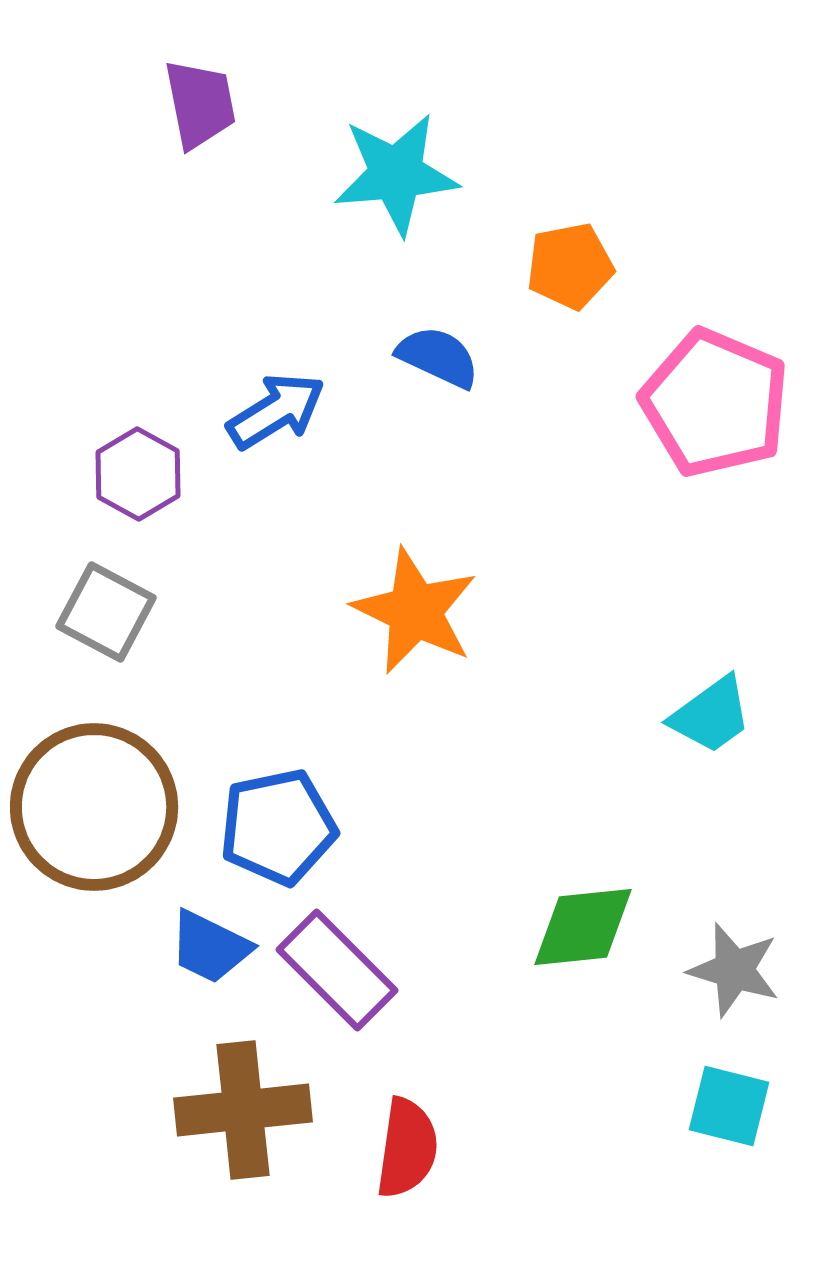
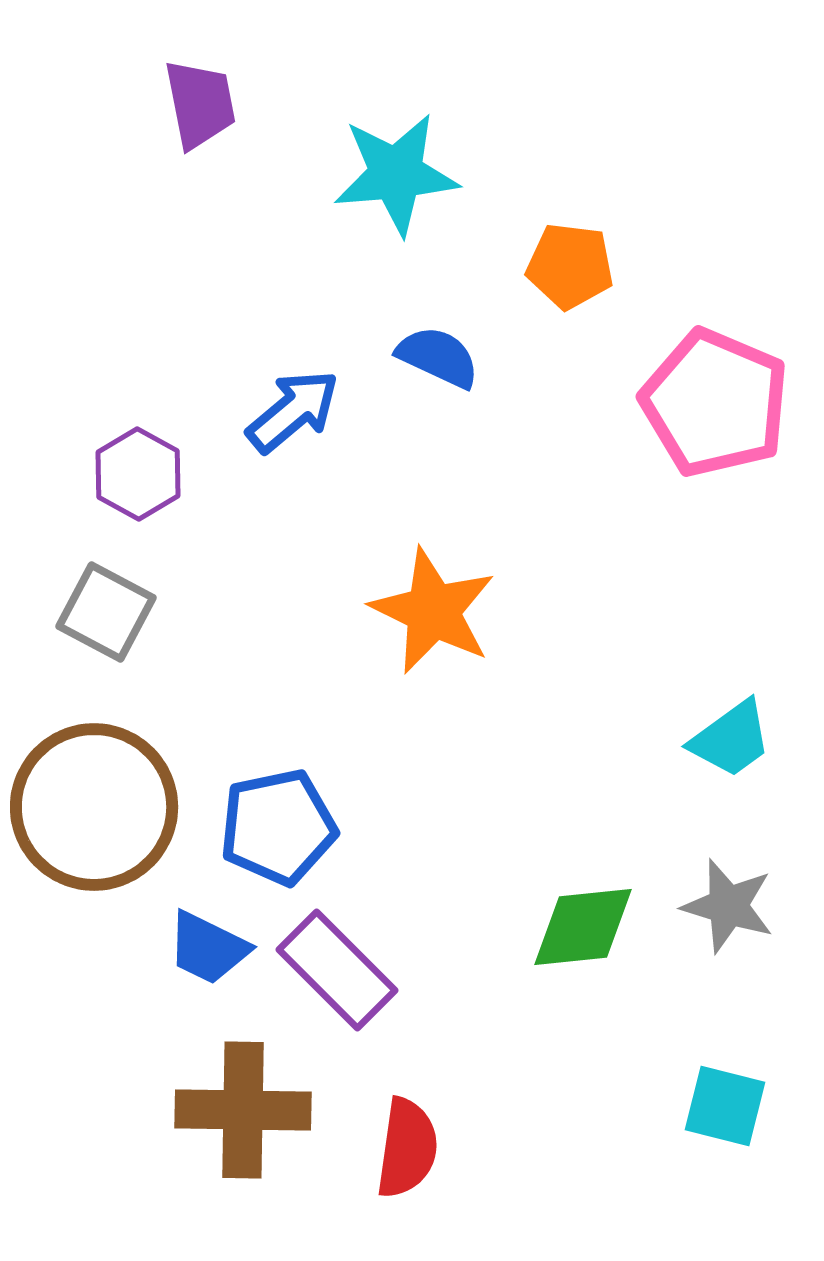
orange pentagon: rotated 18 degrees clockwise
blue arrow: moved 17 px right; rotated 8 degrees counterclockwise
orange star: moved 18 px right
cyan trapezoid: moved 20 px right, 24 px down
blue trapezoid: moved 2 px left, 1 px down
gray star: moved 6 px left, 64 px up
cyan square: moved 4 px left
brown cross: rotated 7 degrees clockwise
